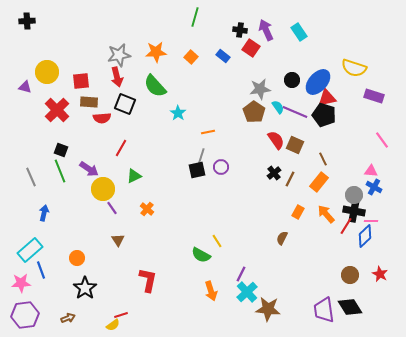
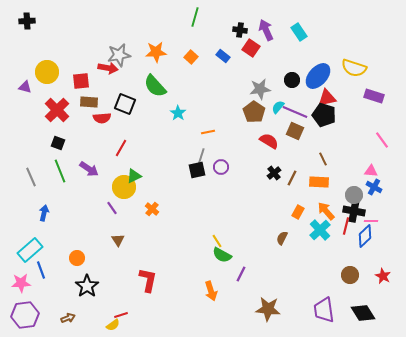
red arrow at (117, 77): moved 9 px left, 9 px up; rotated 66 degrees counterclockwise
blue ellipse at (318, 82): moved 6 px up
cyan semicircle at (278, 107): rotated 104 degrees counterclockwise
red semicircle at (276, 140): moved 7 px left, 1 px down; rotated 24 degrees counterclockwise
brown square at (295, 145): moved 14 px up
black square at (61, 150): moved 3 px left, 7 px up
brown line at (290, 179): moved 2 px right, 1 px up
orange rectangle at (319, 182): rotated 54 degrees clockwise
yellow circle at (103, 189): moved 21 px right, 2 px up
orange cross at (147, 209): moved 5 px right
orange arrow at (326, 214): moved 3 px up
red line at (346, 226): rotated 18 degrees counterclockwise
green semicircle at (201, 255): moved 21 px right
red star at (380, 274): moved 3 px right, 2 px down
black star at (85, 288): moved 2 px right, 2 px up
cyan cross at (247, 292): moved 73 px right, 62 px up
black diamond at (350, 307): moved 13 px right, 6 px down
